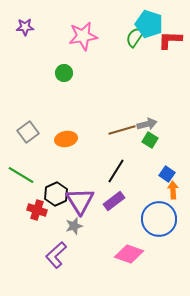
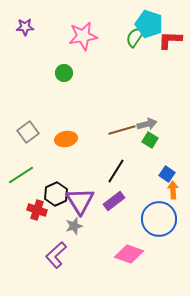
green line: rotated 64 degrees counterclockwise
